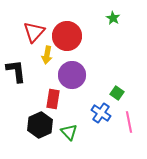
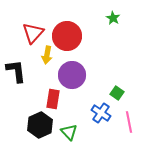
red triangle: moved 1 px left, 1 px down
